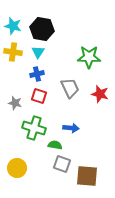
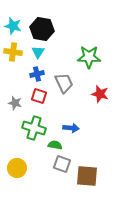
gray trapezoid: moved 6 px left, 5 px up
